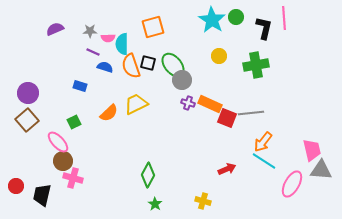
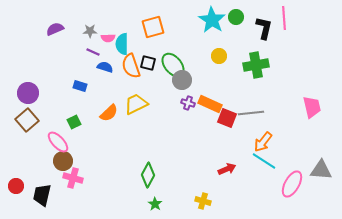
pink trapezoid at (312, 150): moved 43 px up
